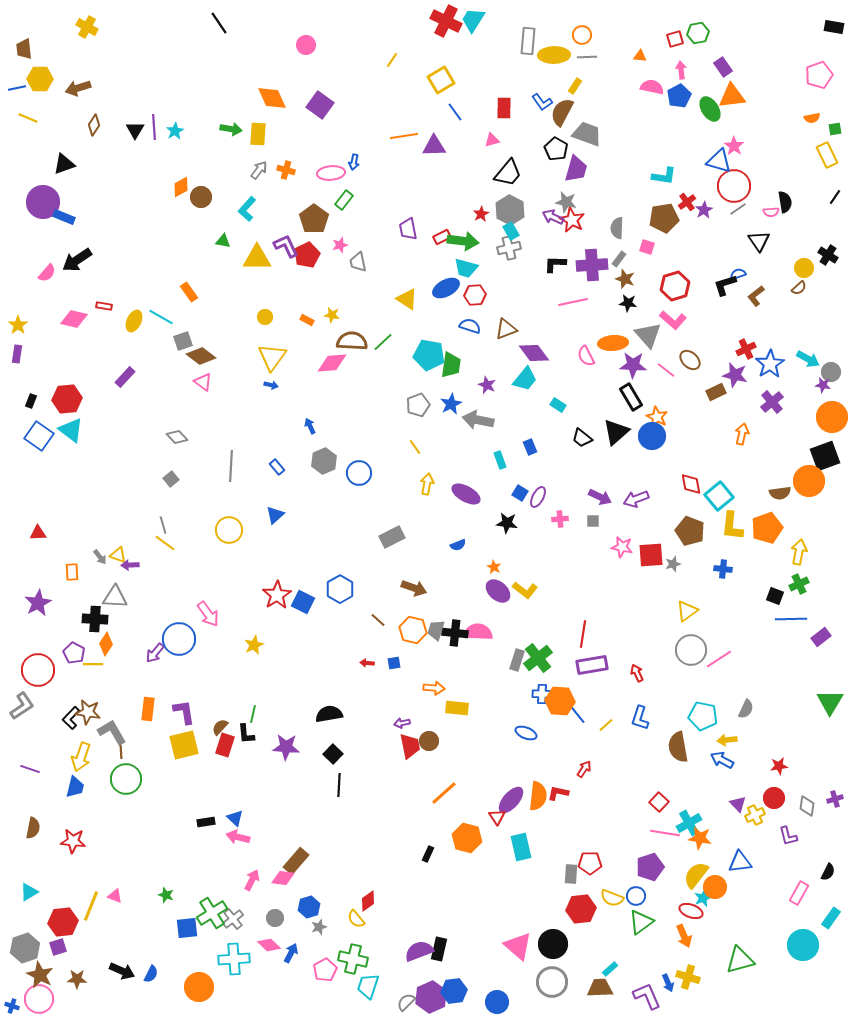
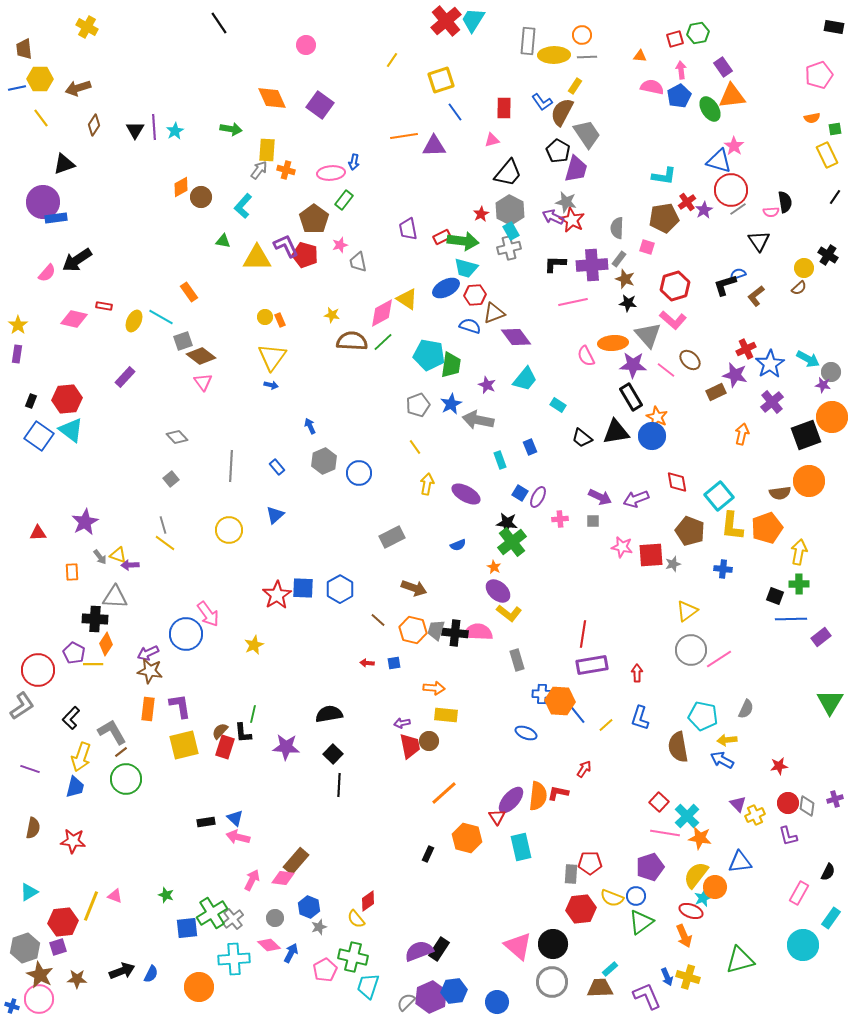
red cross at (446, 21): rotated 24 degrees clockwise
yellow square at (441, 80): rotated 12 degrees clockwise
yellow line at (28, 118): moved 13 px right; rotated 30 degrees clockwise
yellow rectangle at (258, 134): moved 9 px right, 16 px down
gray trapezoid at (587, 134): rotated 36 degrees clockwise
black pentagon at (556, 149): moved 2 px right, 2 px down
red circle at (734, 186): moved 3 px left, 4 px down
cyan L-shape at (247, 209): moved 4 px left, 3 px up
blue rectangle at (64, 217): moved 8 px left, 1 px down; rotated 30 degrees counterclockwise
red pentagon at (307, 255): moved 2 px left; rotated 30 degrees counterclockwise
orange rectangle at (307, 320): moved 27 px left; rotated 40 degrees clockwise
brown triangle at (506, 329): moved 12 px left, 16 px up
purple diamond at (534, 353): moved 18 px left, 16 px up
pink diamond at (332, 363): moved 50 px right, 50 px up; rotated 24 degrees counterclockwise
pink triangle at (203, 382): rotated 18 degrees clockwise
black triangle at (616, 432): rotated 32 degrees clockwise
black square at (825, 456): moved 19 px left, 21 px up
red diamond at (691, 484): moved 14 px left, 2 px up
green cross at (799, 584): rotated 24 degrees clockwise
yellow L-shape at (525, 590): moved 16 px left, 23 px down
blue square at (303, 602): moved 14 px up; rotated 25 degrees counterclockwise
purple star at (38, 603): moved 47 px right, 81 px up
blue circle at (179, 639): moved 7 px right, 5 px up
purple arrow at (155, 653): moved 7 px left; rotated 25 degrees clockwise
green cross at (538, 658): moved 26 px left, 116 px up
gray rectangle at (517, 660): rotated 35 degrees counterclockwise
red arrow at (637, 673): rotated 24 degrees clockwise
yellow rectangle at (457, 708): moved 11 px left, 7 px down
brown star at (88, 712): moved 62 px right, 41 px up
purple L-shape at (184, 712): moved 4 px left, 6 px up
brown semicircle at (220, 727): moved 4 px down
black L-shape at (246, 734): moved 3 px left, 1 px up
red rectangle at (225, 745): moved 2 px down
brown line at (121, 752): rotated 56 degrees clockwise
red circle at (774, 798): moved 14 px right, 5 px down
cyan cross at (689, 823): moved 2 px left, 7 px up; rotated 15 degrees counterclockwise
blue hexagon at (309, 907): rotated 20 degrees counterclockwise
black rectangle at (439, 949): rotated 20 degrees clockwise
green cross at (353, 959): moved 2 px up
black arrow at (122, 971): rotated 45 degrees counterclockwise
blue arrow at (668, 983): moved 1 px left, 6 px up
